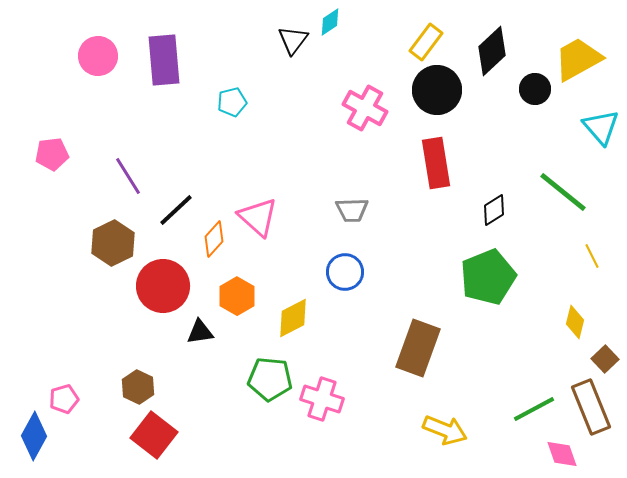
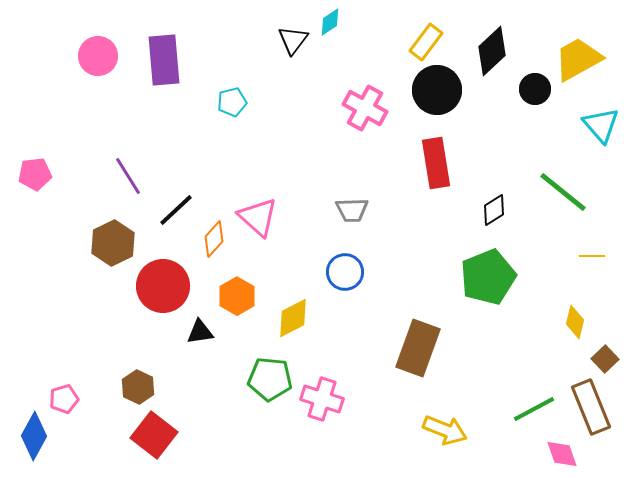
cyan triangle at (601, 127): moved 2 px up
pink pentagon at (52, 154): moved 17 px left, 20 px down
yellow line at (592, 256): rotated 65 degrees counterclockwise
